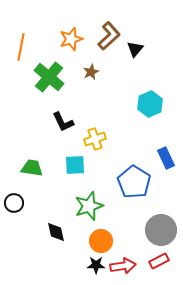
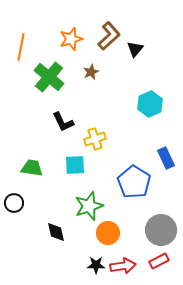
orange circle: moved 7 px right, 8 px up
